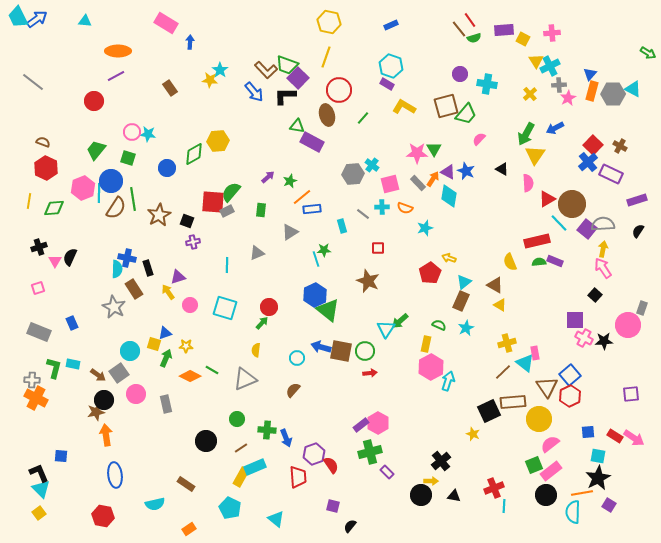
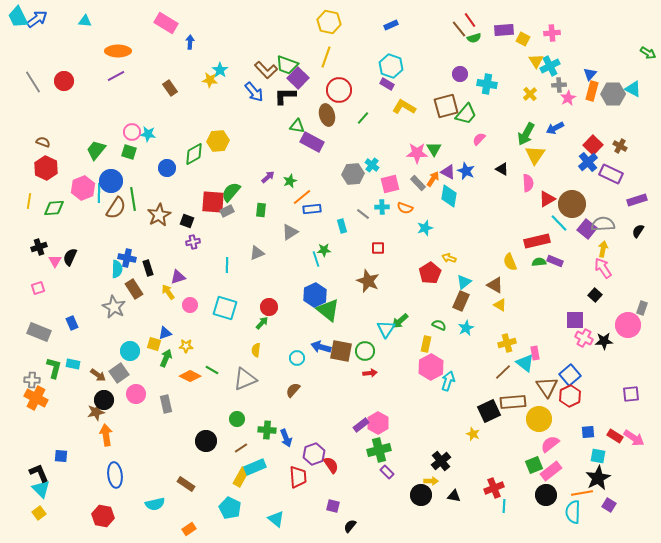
gray line at (33, 82): rotated 20 degrees clockwise
red circle at (94, 101): moved 30 px left, 20 px up
green square at (128, 158): moved 1 px right, 6 px up
green cross at (370, 452): moved 9 px right, 2 px up
